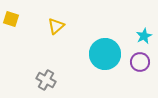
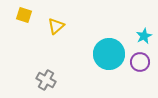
yellow square: moved 13 px right, 4 px up
cyan circle: moved 4 px right
